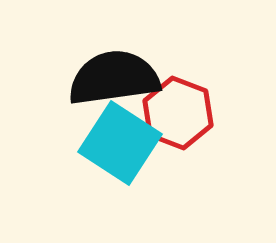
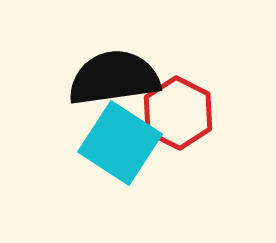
red hexagon: rotated 6 degrees clockwise
